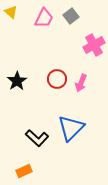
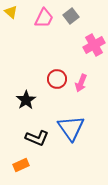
black star: moved 9 px right, 19 px down
blue triangle: rotated 20 degrees counterclockwise
black L-shape: rotated 20 degrees counterclockwise
orange rectangle: moved 3 px left, 6 px up
